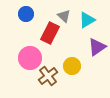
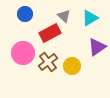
blue circle: moved 1 px left
cyan triangle: moved 3 px right, 2 px up
red rectangle: rotated 35 degrees clockwise
pink circle: moved 7 px left, 5 px up
brown cross: moved 14 px up
